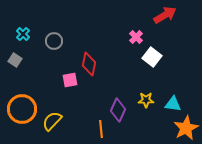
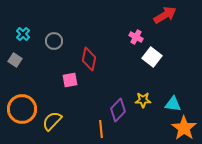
pink cross: rotated 16 degrees counterclockwise
red diamond: moved 5 px up
yellow star: moved 3 px left
purple diamond: rotated 20 degrees clockwise
orange star: moved 2 px left; rotated 10 degrees counterclockwise
